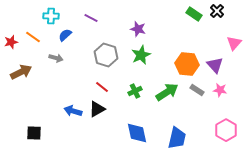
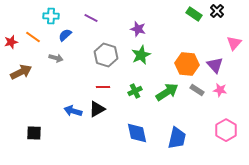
red line: moved 1 px right; rotated 40 degrees counterclockwise
